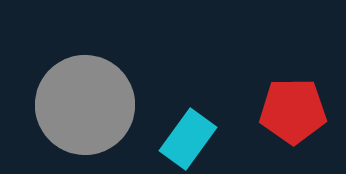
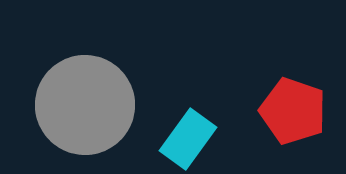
red pentagon: rotated 20 degrees clockwise
